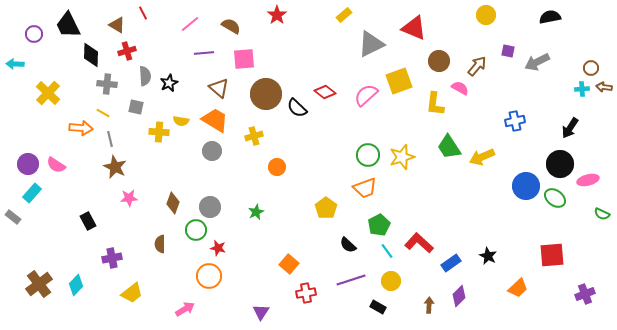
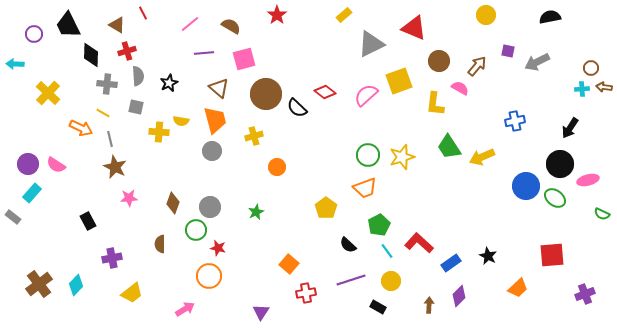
pink square at (244, 59): rotated 10 degrees counterclockwise
gray semicircle at (145, 76): moved 7 px left
orange trapezoid at (215, 120): rotated 44 degrees clockwise
orange arrow at (81, 128): rotated 20 degrees clockwise
